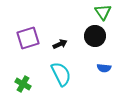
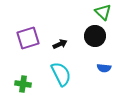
green triangle: rotated 12 degrees counterclockwise
green cross: rotated 21 degrees counterclockwise
